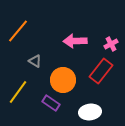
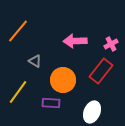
purple rectangle: rotated 30 degrees counterclockwise
white ellipse: moved 2 px right; rotated 60 degrees counterclockwise
